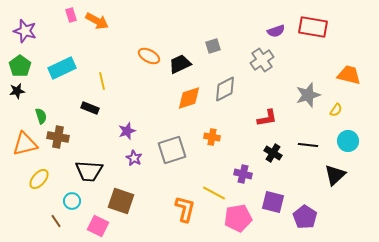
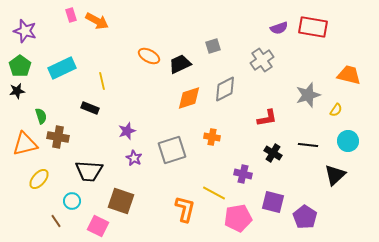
purple semicircle at (276, 31): moved 3 px right, 3 px up
